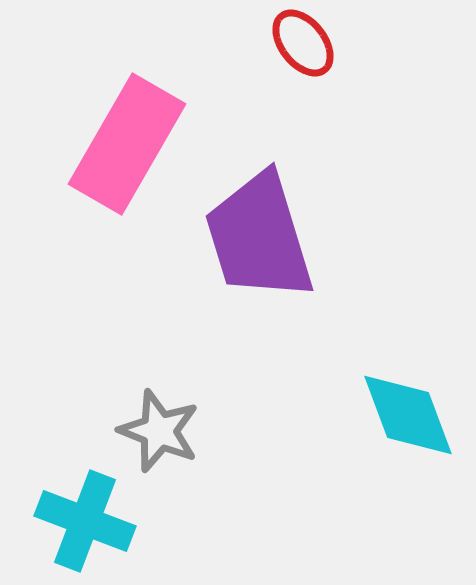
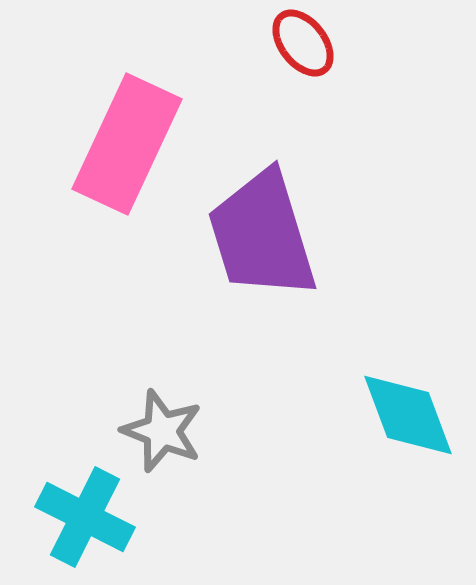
pink rectangle: rotated 5 degrees counterclockwise
purple trapezoid: moved 3 px right, 2 px up
gray star: moved 3 px right
cyan cross: moved 4 px up; rotated 6 degrees clockwise
